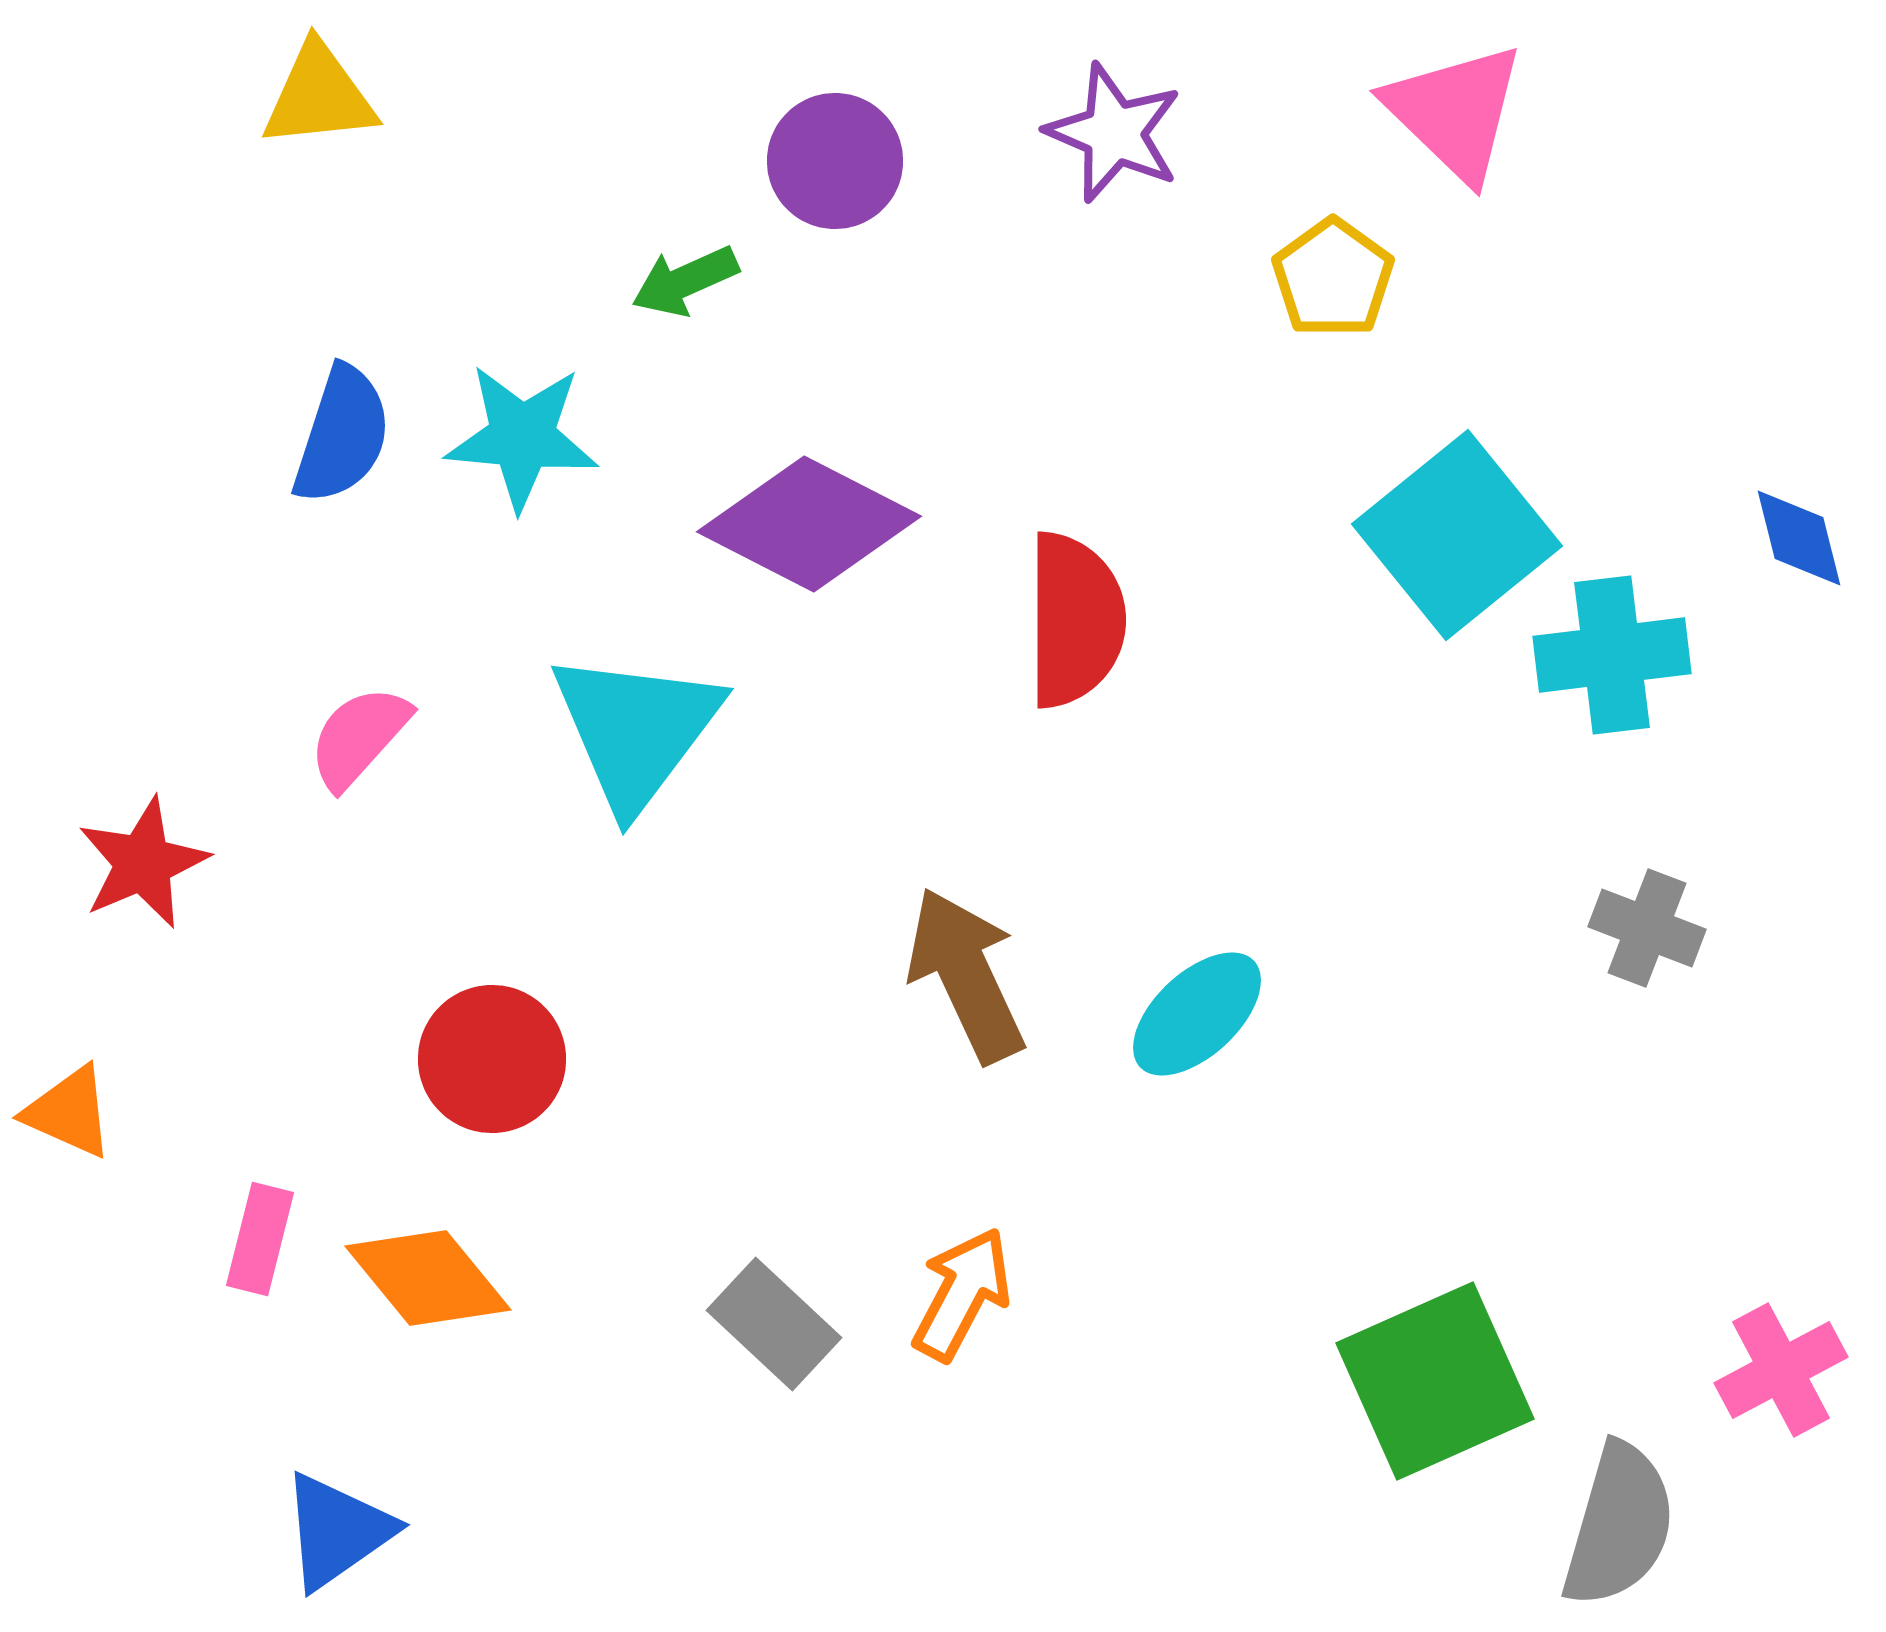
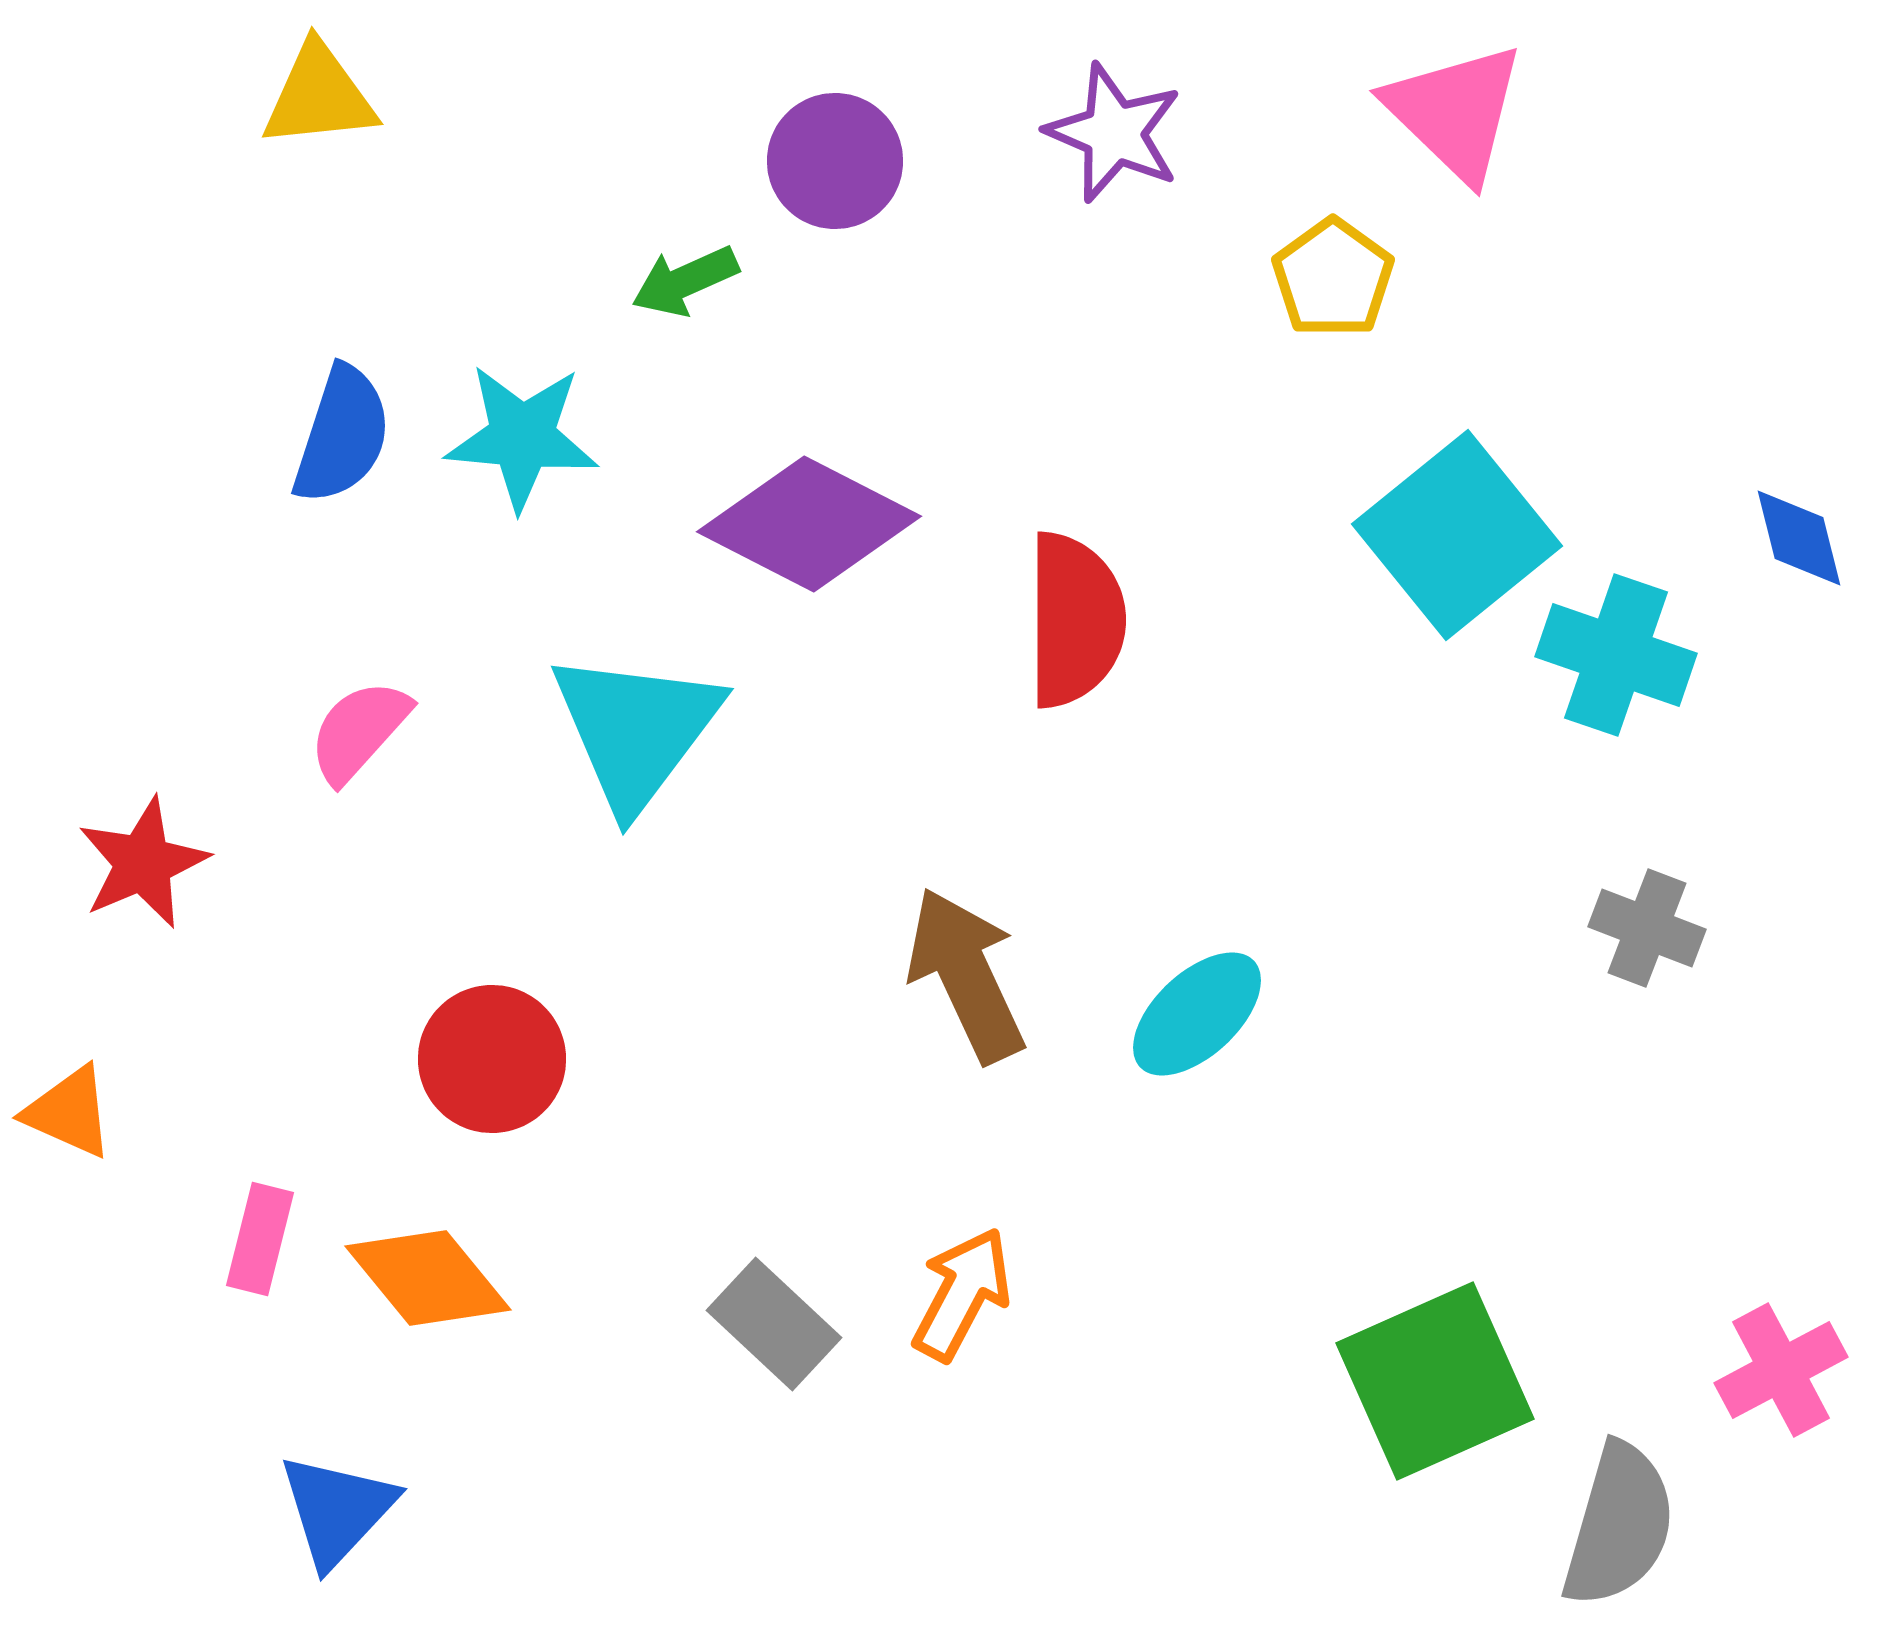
cyan cross: moved 4 px right; rotated 26 degrees clockwise
pink semicircle: moved 6 px up
blue triangle: moved 21 px up; rotated 12 degrees counterclockwise
